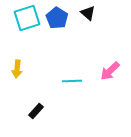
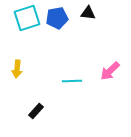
black triangle: rotated 35 degrees counterclockwise
blue pentagon: rotated 30 degrees clockwise
